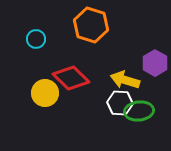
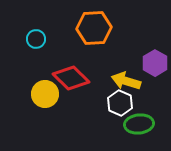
orange hexagon: moved 3 px right, 3 px down; rotated 20 degrees counterclockwise
yellow arrow: moved 1 px right, 1 px down
yellow circle: moved 1 px down
white hexagon: rotated 20 degrees clockwise
green ellipse: moved 13 px down
